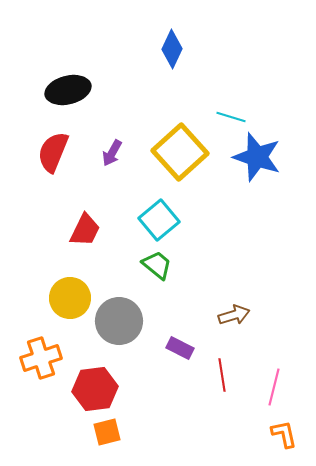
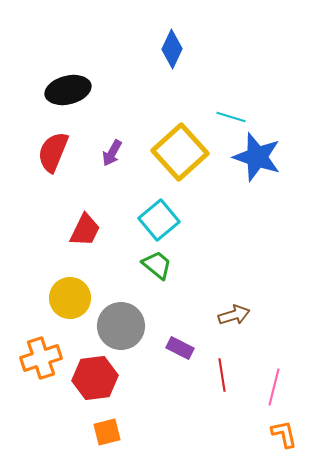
gray circle: moved 2 px right, 5 px down
red hexagon: moved 11 px up
